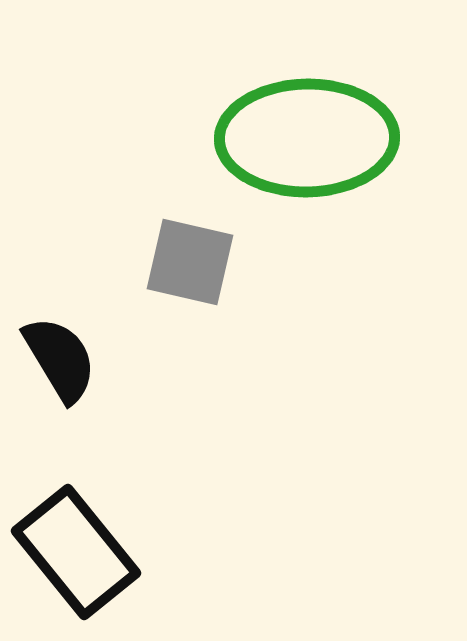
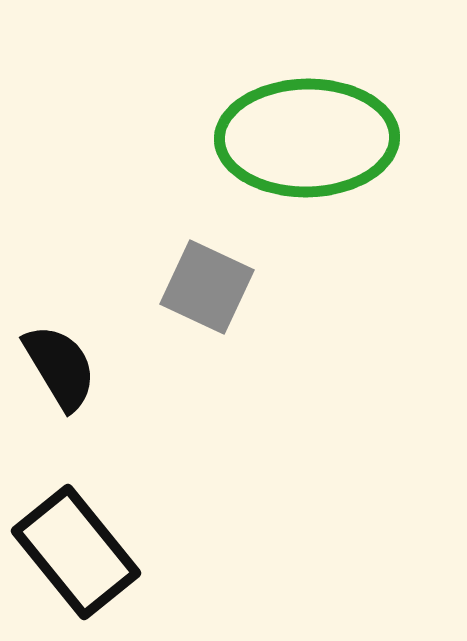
gray square: moved 17 px right, 25 px down; rotated 12 degrees clockwise
black semicircle: moved 8 px down
